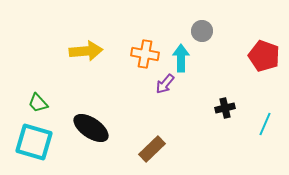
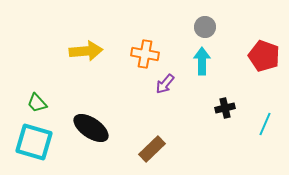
gray circle: moved 3 px right, 4 px up
cyan arrow: moved 21 px right, 3 px down
green trapezoid: moved 1 px left
